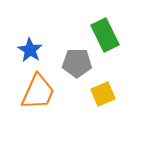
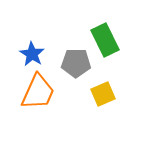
green rectangle: moved 5 px down
blue star: moved 2 px right, 4 px down
gray pentagon: moved 1 px left
